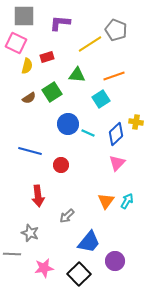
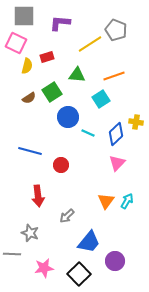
blue circle: moved 7 px up
